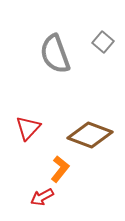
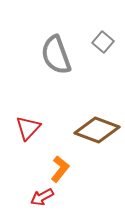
gray semicircle: moved 1 px right, 1 px down
brown diamond: moved 7 px right, 5 px up
